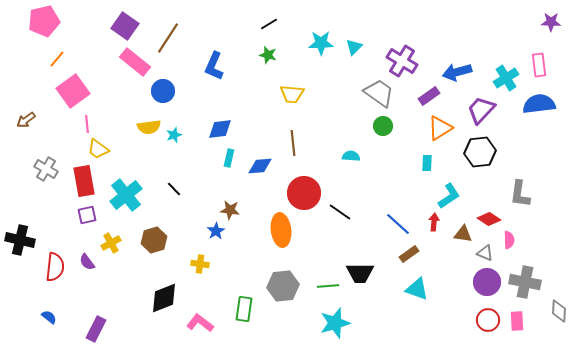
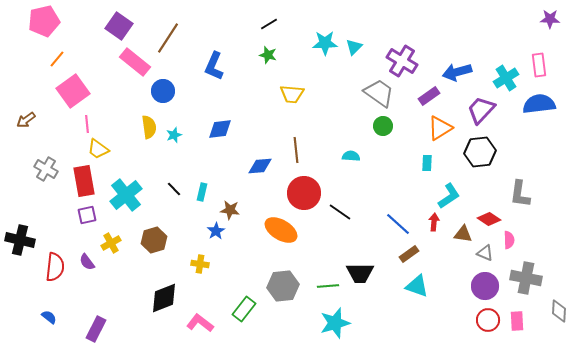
purple star at (551, 22): moved 1 px left, 3 px up
purple square at (125, 26): moved 6 px left
cyan star at (321, 43): moved 4 px right
yellow semicircle at (149, 127): rotated 90 degrees counterclockwise
brown line at (293, 143): moved 3 px right, 7 px down
cyan rectangle at (229, 158): moved 27 px left, 34 px down
orange ellipse at (281, 230): rotated 52 degrees counterclockwise
purple circle at (487, 282): moved 2 px left, 4 px down
gray cross at (525, 282): moved 1 px right, 4 px up
cyan triangle at (417, 289): moved 3 px up
green rectangle at (244, 309): rotated 30 degrees clockwise
